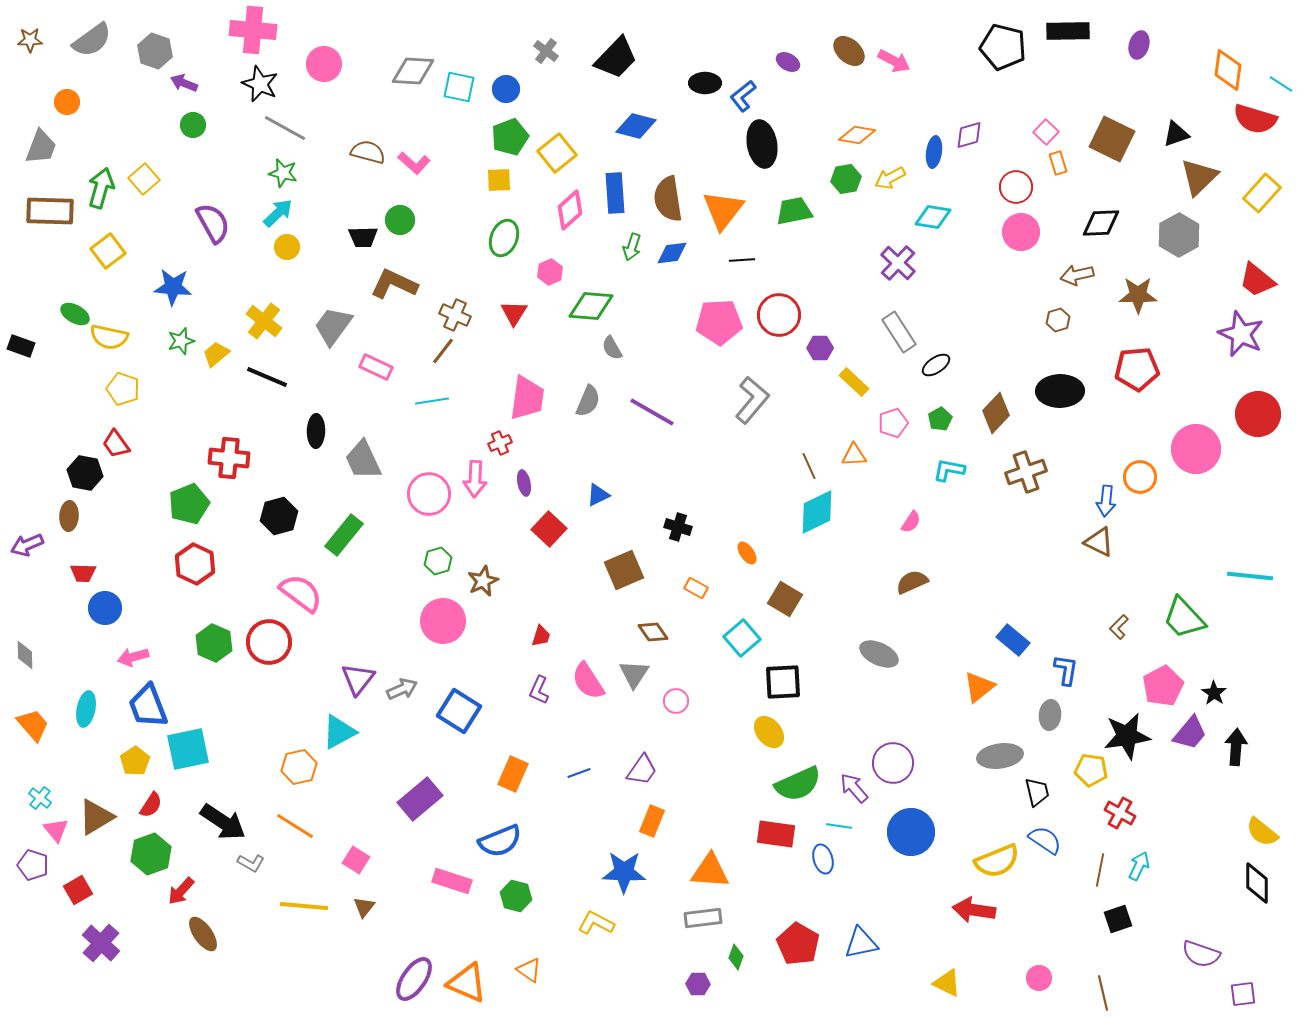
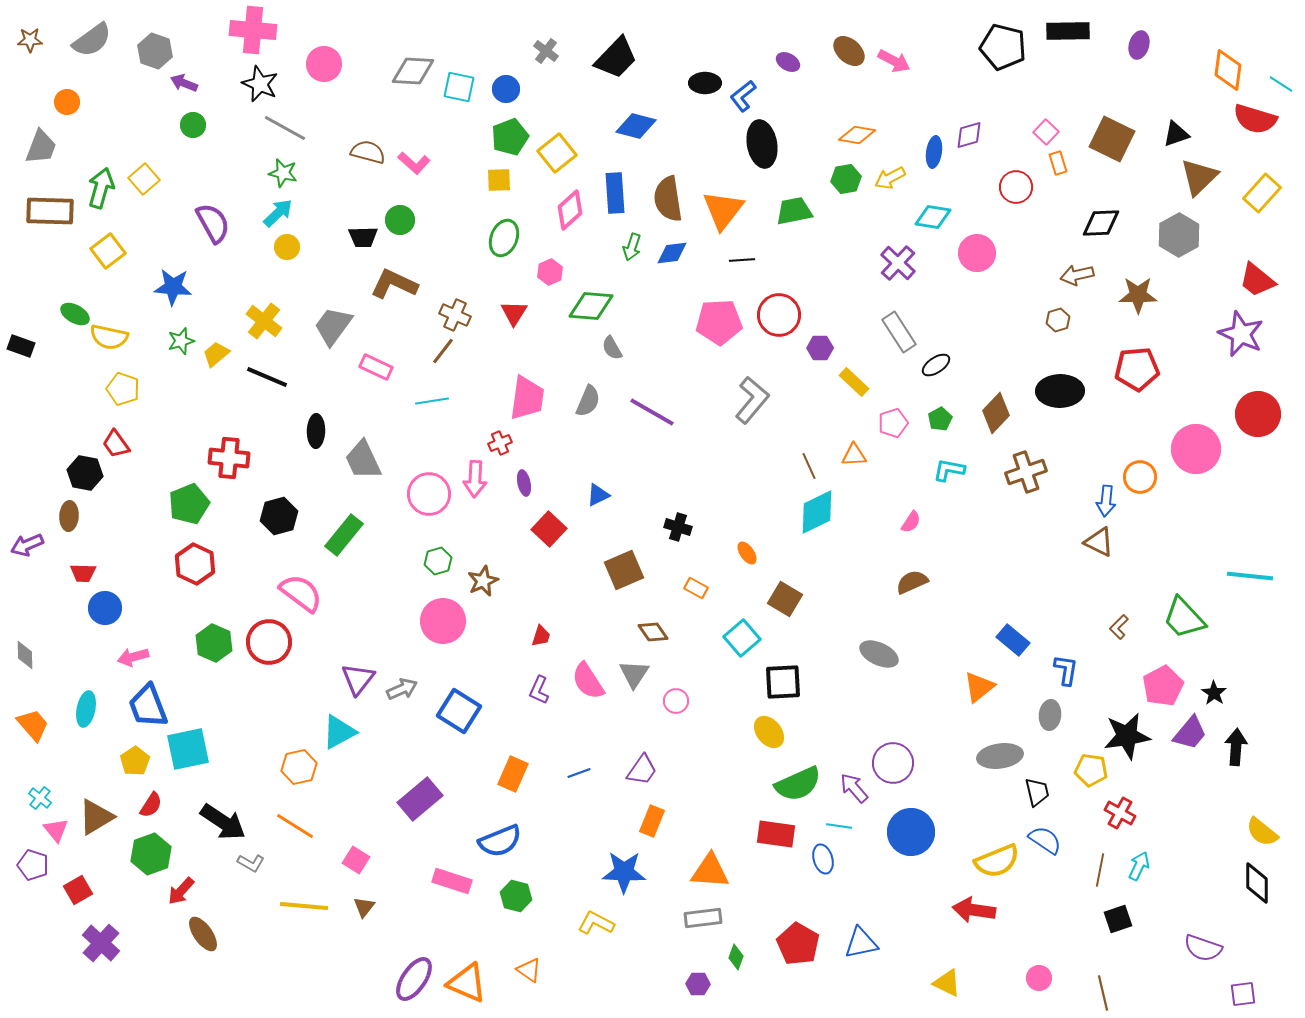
pink circle at (1021, 232): moved 44 px left, 21 px down
purple semicircle at (1201, 954): moved 2 px right, 6 px up
